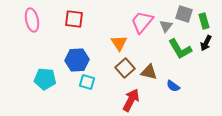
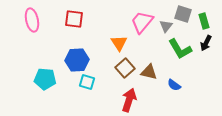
gray square: moved 1 px left
blue semicircle: moved 1 px right, 1 px up
red arrow: moved 2 px left; rotated 10 degrees counterclockwise
